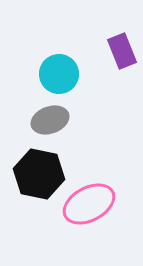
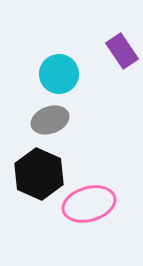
purple rectangle: rotated 12 degrees counterclockwise
black hexagon: rotated 12 degrees clockwise
pink ellipse: rotated 12 degrees clockwise
